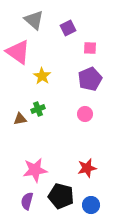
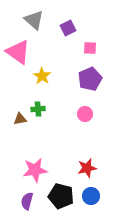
green cross: rotated 16 degrees clockwise
blue circle: moved 9 px up
